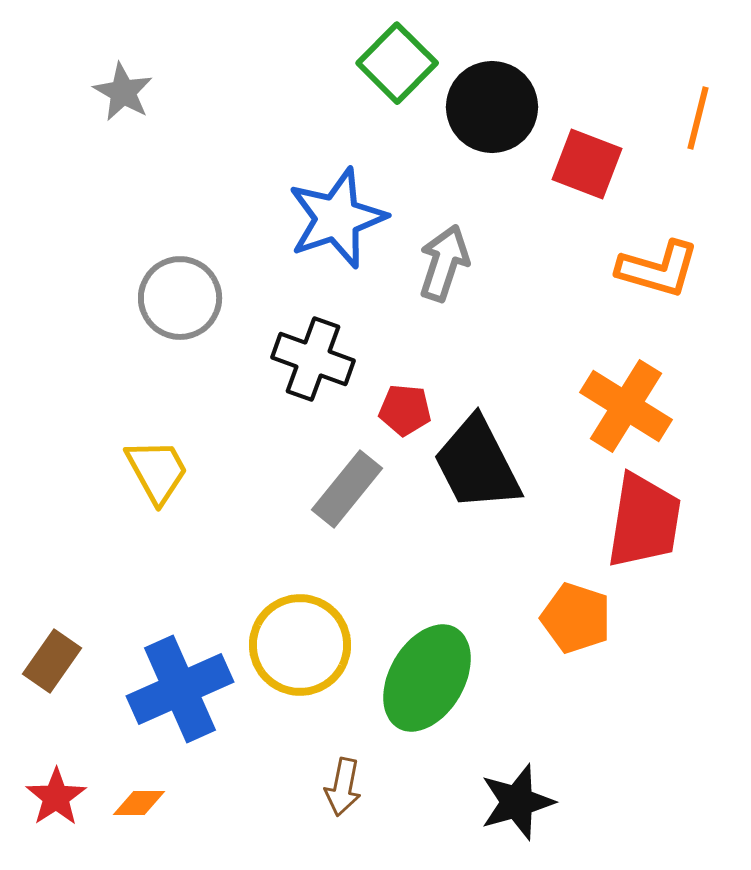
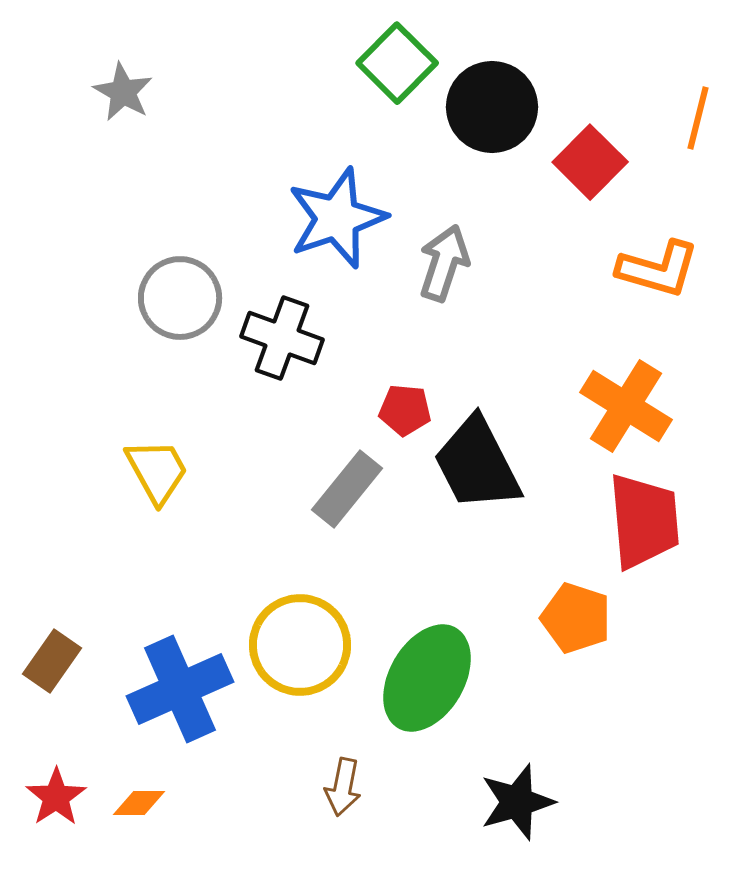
red square: moved 3 px right, 2 px up; rotated 24 degrees clockwise
black cross: moved 31 px left, 21 px up
red trapezoid: rotated 14 degrees counterclockwise
